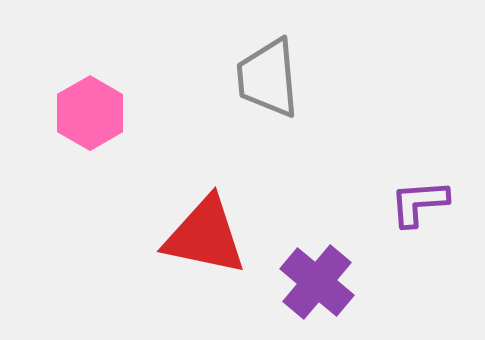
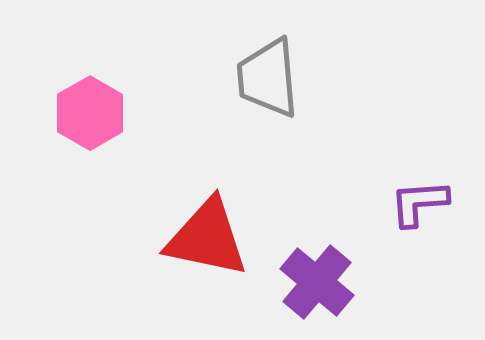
red triangle: moved 2 px right, 2 px down
